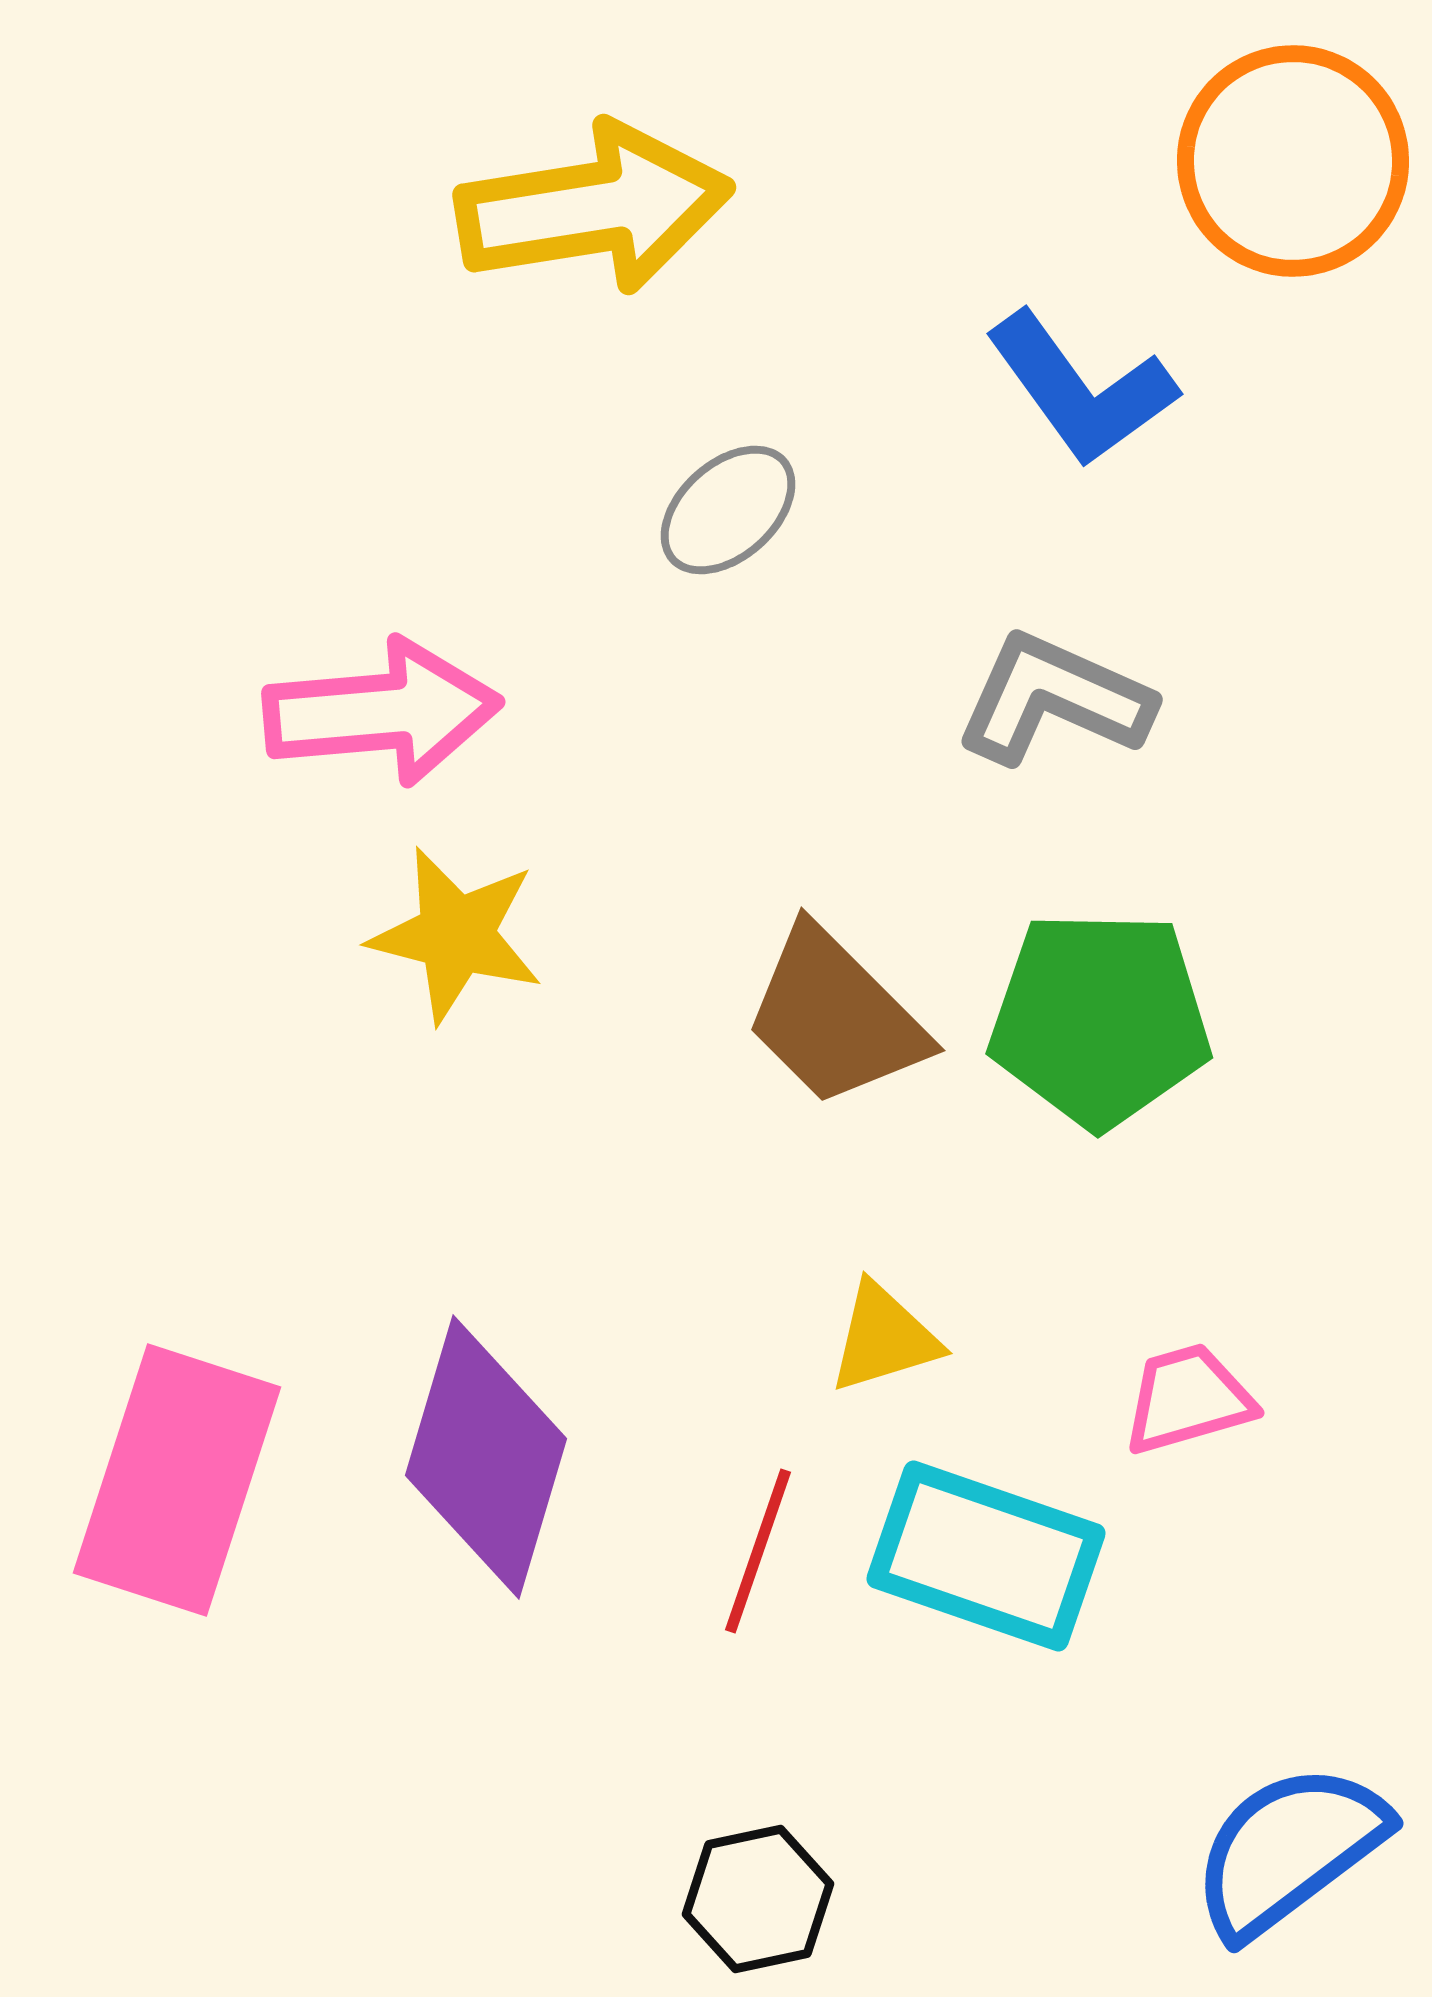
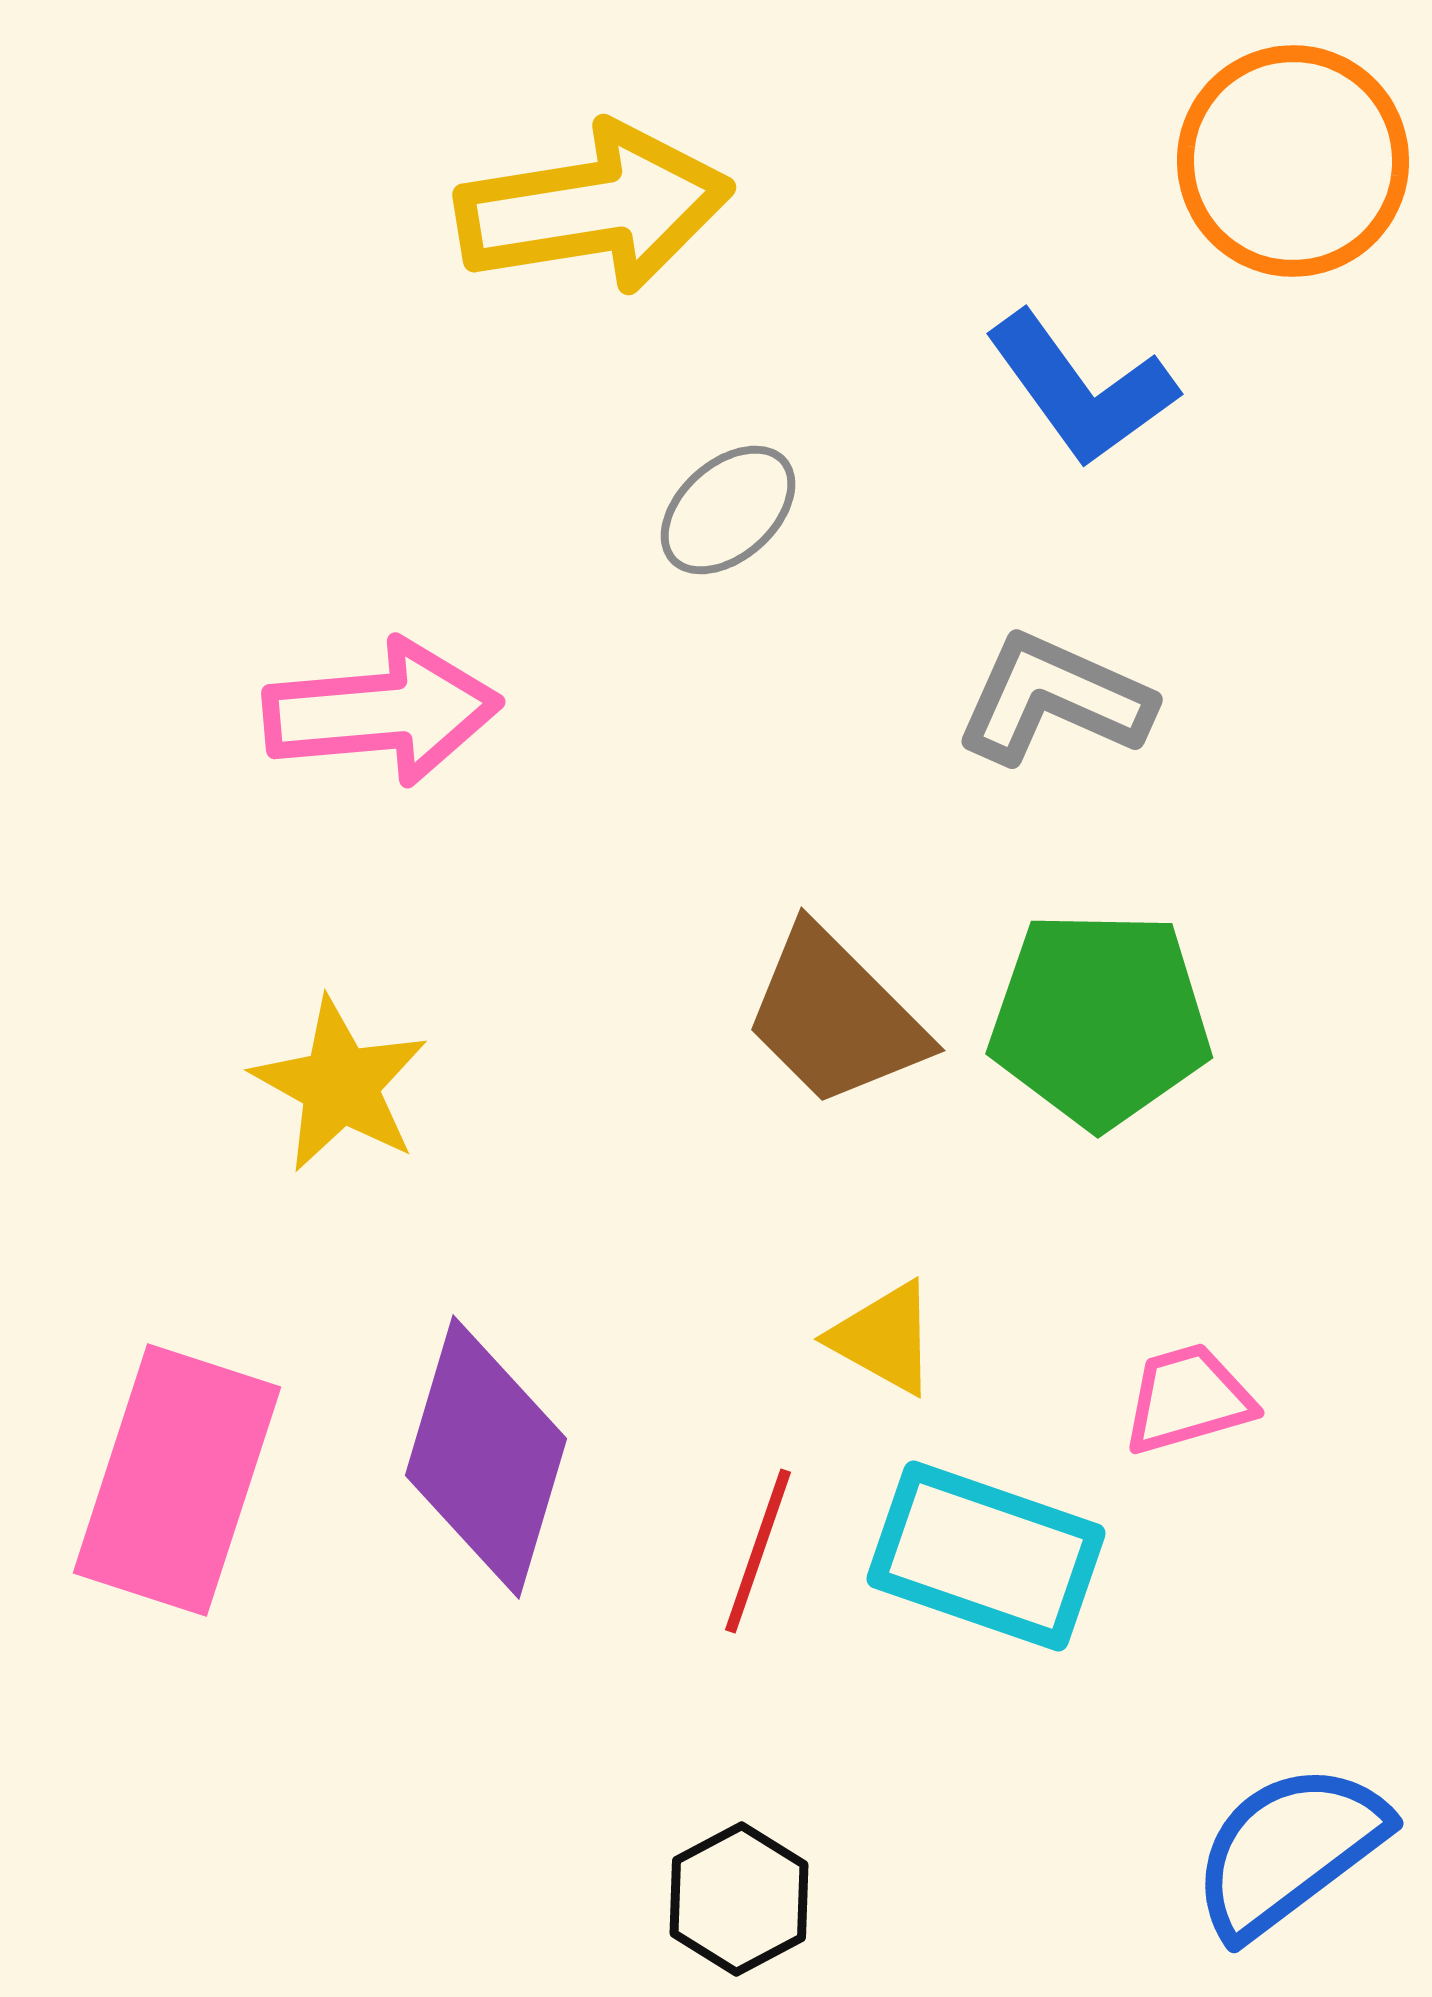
yellow star: moved 116 px left, 150 px down; rotated 15 degrees clockwise
yellow triangle: rotated 46 degrees clockwise
black hexagon: moved 19 px left; rotated 16 degrees counterclockwise
